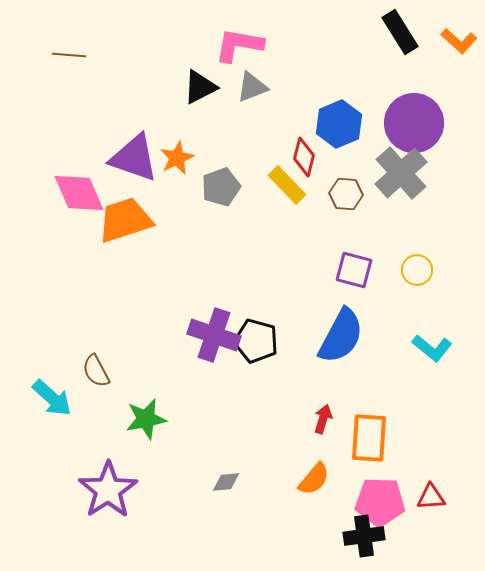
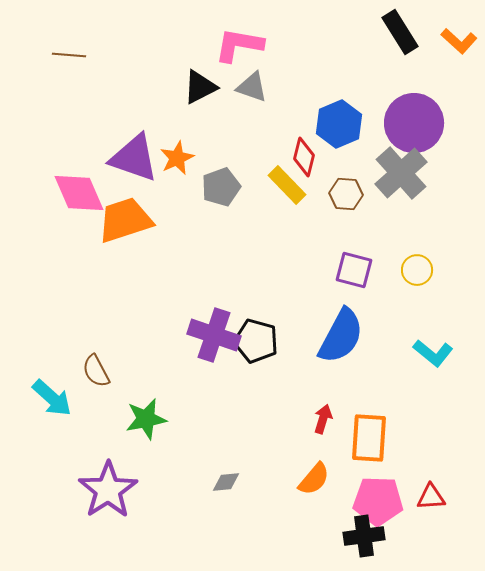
gray triangle: rotated 40 degrees clockwise
cyan L-shape: moved 1 px right, 5 px down
pink pentagon: moved 2 px left, 1 px up
